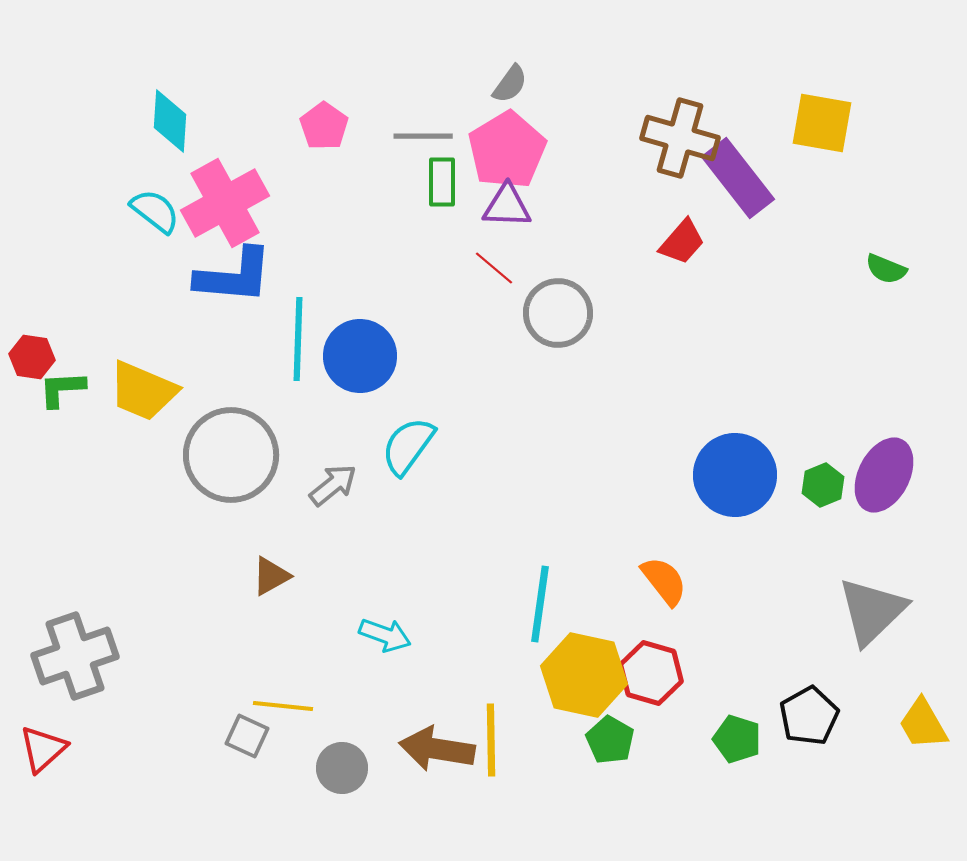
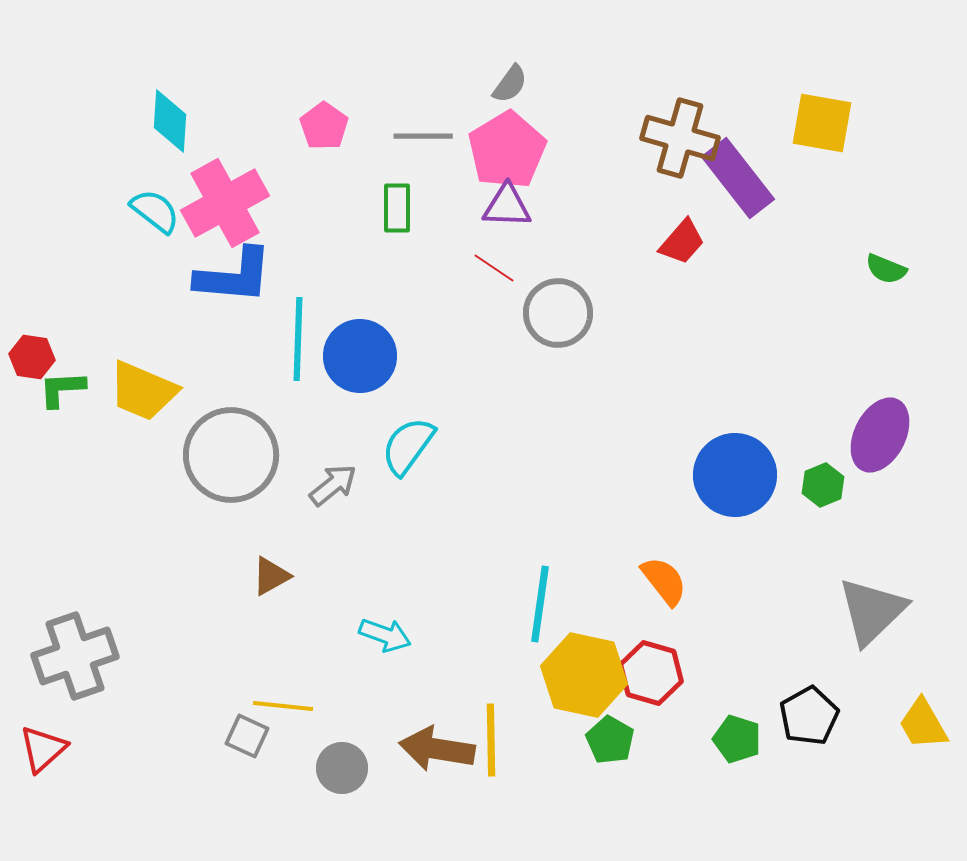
green rectangle at (442, 182): moved 45 px left, 26 px down
red line at (494, 268): rotated 6 degrees counterclockwise
purple ellipse at (884, 475): moved 4 px left, 40 px up
